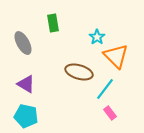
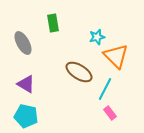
cyan star: rotated 21 degrees clockwise
brown ellipse: rotated 16 degrees clockwise
cyan line: rotated 10 degrees counterclockwise
